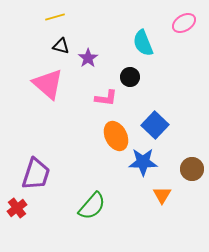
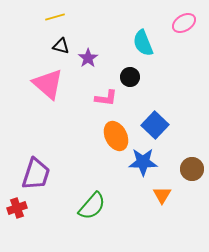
red cross: rotated 18 degrees clockwise
